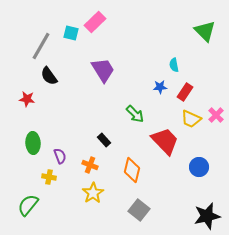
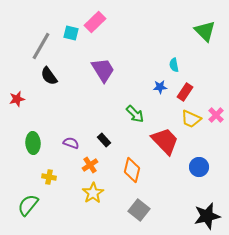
red star: moved 10 px left; rotated 21 degrees counterclockwise
purple semicircle: moved 11 px right, 13 px up; rotated 49 degrees counterclockwise
orange cross: rotated 35 degrees clockwise
